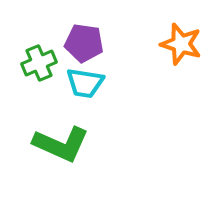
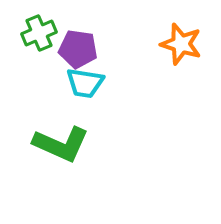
purple pentagon: moved 6 px left, 6 px down
green cross: moved 30 px up
